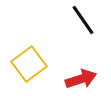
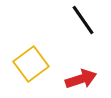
yellow square: moved 2 px right
